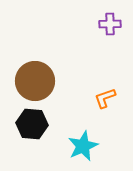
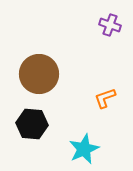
purple cross: moved 1 px down; rotated 20 degrees clockwise
brown circle: moved 4 px right, 7 px up
cyan star: moved 1 px right, 3 px down
